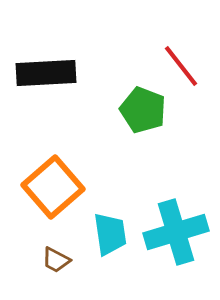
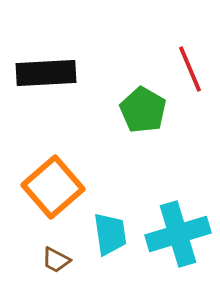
red line: moved 9 px right, 3 px down; rotated 15 degrees clockwise
green pentagon: rotated 9 degrees clockwise
cyan cross: moved 2 px right, 2 px down
